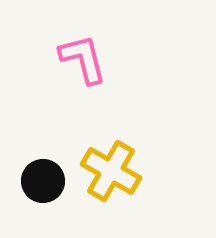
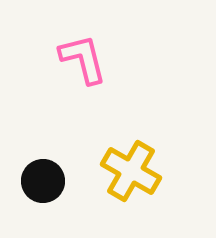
yellow cross: moved 20 px right
